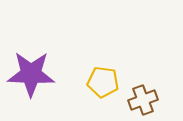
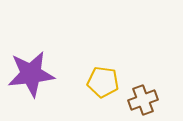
purple star: rotated 9 degrees counterclockwise
